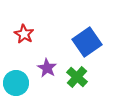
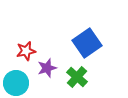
red star: moved 2 px right, 17 px down; rotated 30 degrees clockwise
blue square: moved 1 px down
purple star: rotated 24 degrees clockwise
